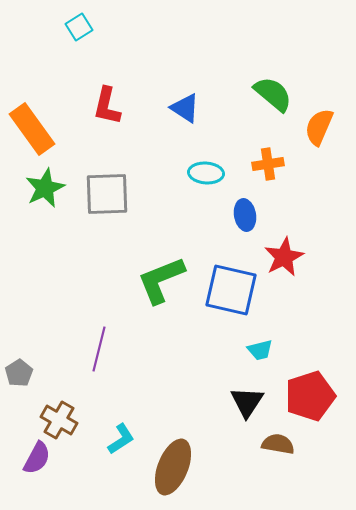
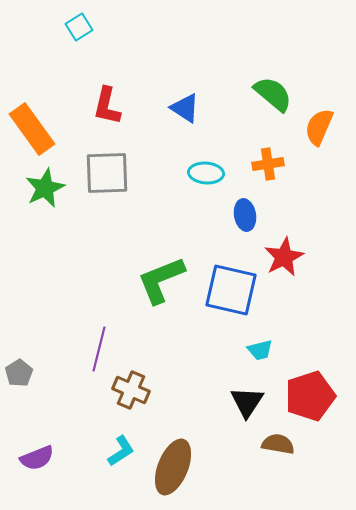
gray square: moved 21 px up
brown cross: moved 72 px right, 30 px up; rotated 6 degrees counterclockwise
cyan L-shape: moved 12 px down
purple semicircle: rotated 40 degrees clockwise
